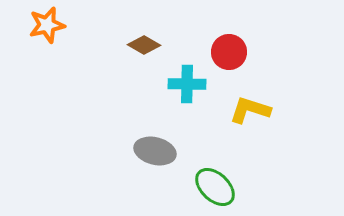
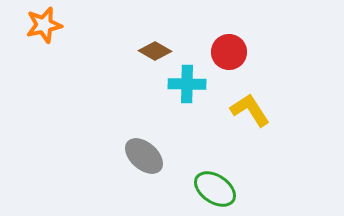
orange star: moved 3 px left
brown diamond: moved 11 px right, 6 px down
yellow L-shape: rotated 39 degrees clockwise
gray ellipse: moved 11 px left, 5 px down; rotated 27 degrees clockwise
green ellipse: moved 2 px down; rotated 9 degrees counterclockwise
